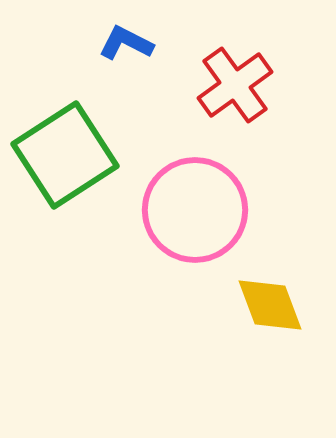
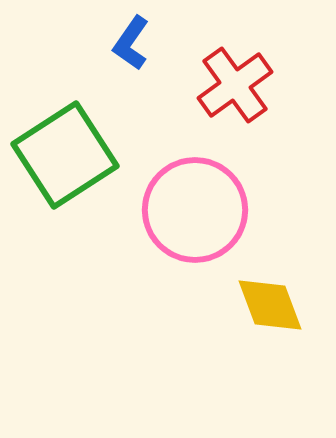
blue L-shape: moved 5 px right; rotated 82 degrees counterclockwise
